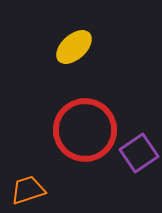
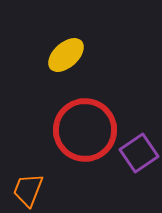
yellow ellipse: moved 8 px left, 8 px down
orange trapezoid: rotated 51 degrees counterclockwise
